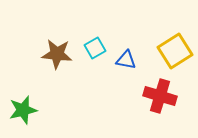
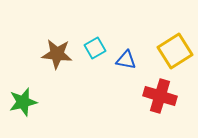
green star: moved 8 px up
